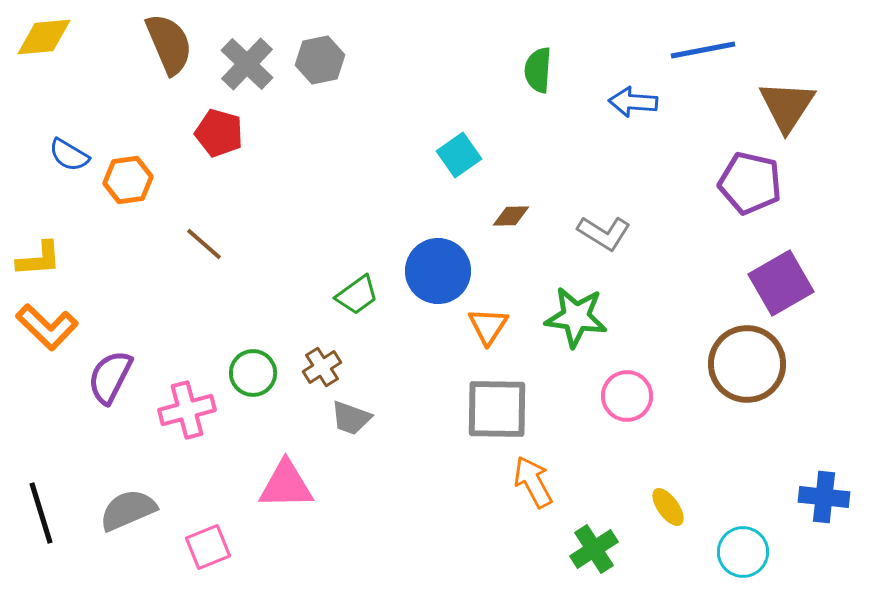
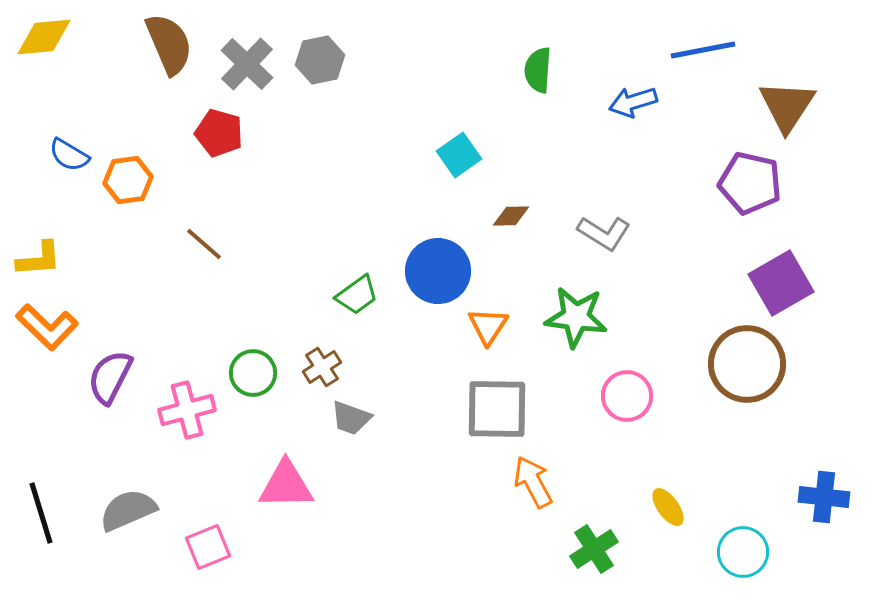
blue arrow: rotated 21 degrees counterclockwise
